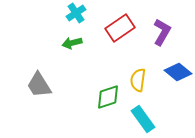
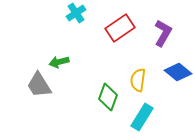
purple L-shape: moved 1 px right, 1 px down
green arrow: moved 13 px left, 19 px down
green diamond: rotated 52 degrees counterclockwise
cyan rectangle: moved 1 px left, 2 px up; rotated 68 degrees clockwise
